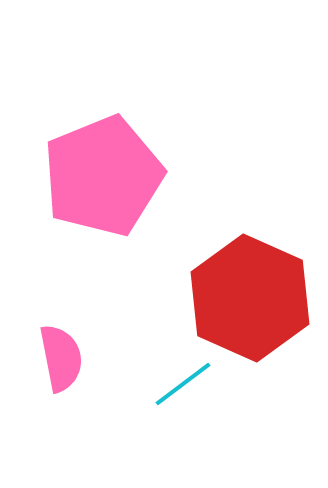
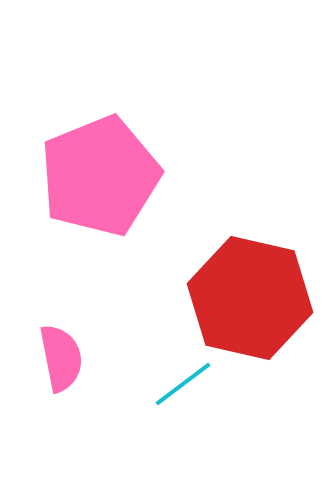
pink pentagon: moved 3 px left
red hexagon: rotated 11 degrees counterclockwise
